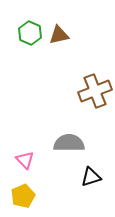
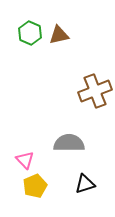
black triangle: moved 6 px left, 7 px down
yellow pentagon: moved 12 px right, 10 px up
